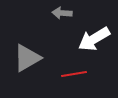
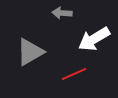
gray triangle: moved 3 px right, 6 px up
red line: rotated 15 degrees counterclockwise
